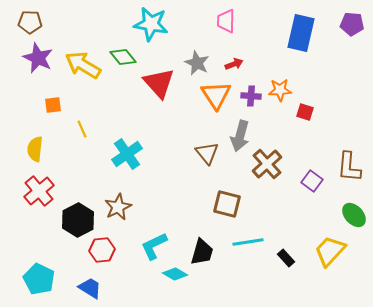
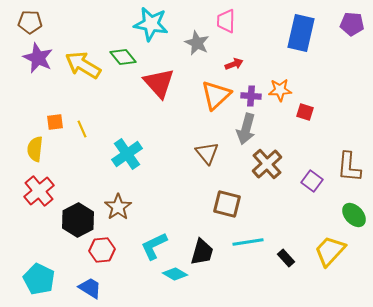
gray star: moved 20 px up
orange triangle: rotated 20 degrees clockwise
orange square: moved 2 px right, 17 px down
gray arrow: moved 6 px right, 7 px up
brown star: rotated 8 degrees counterclockwise
